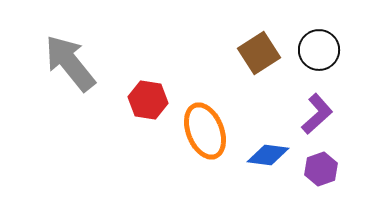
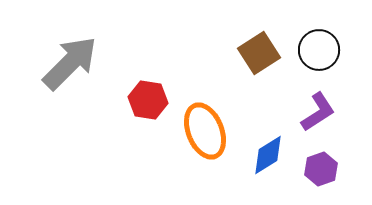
gray arrow: rotated 84 degrees clockwise
purple L-shape: moved 1 px right, 2 px up; rotated 9 degrees clockwise
blue diamond: rotated 39 degrees counterclockwise
